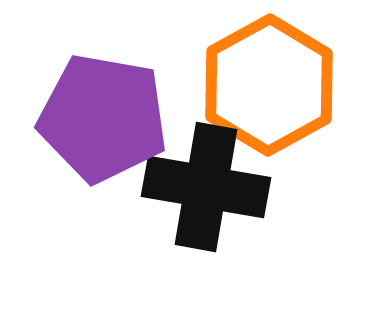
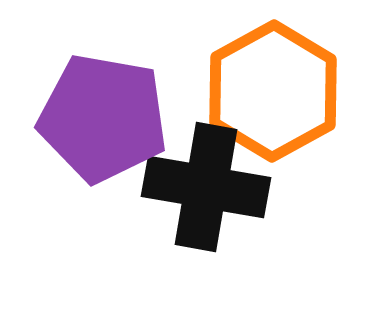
orange hexagon: moved 4 px right, 6 px down
